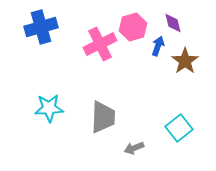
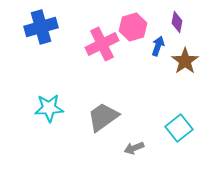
purple diamond: moved 4 px right, 1 px up; rotated 25 degrees clockwise
pink cross: moved 2 px right
gray trapezoid: rotated 128 degrees counterclockwise
